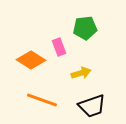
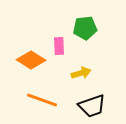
pink rectangle: moved 1 px up; rotated 18 degrees clockwise
